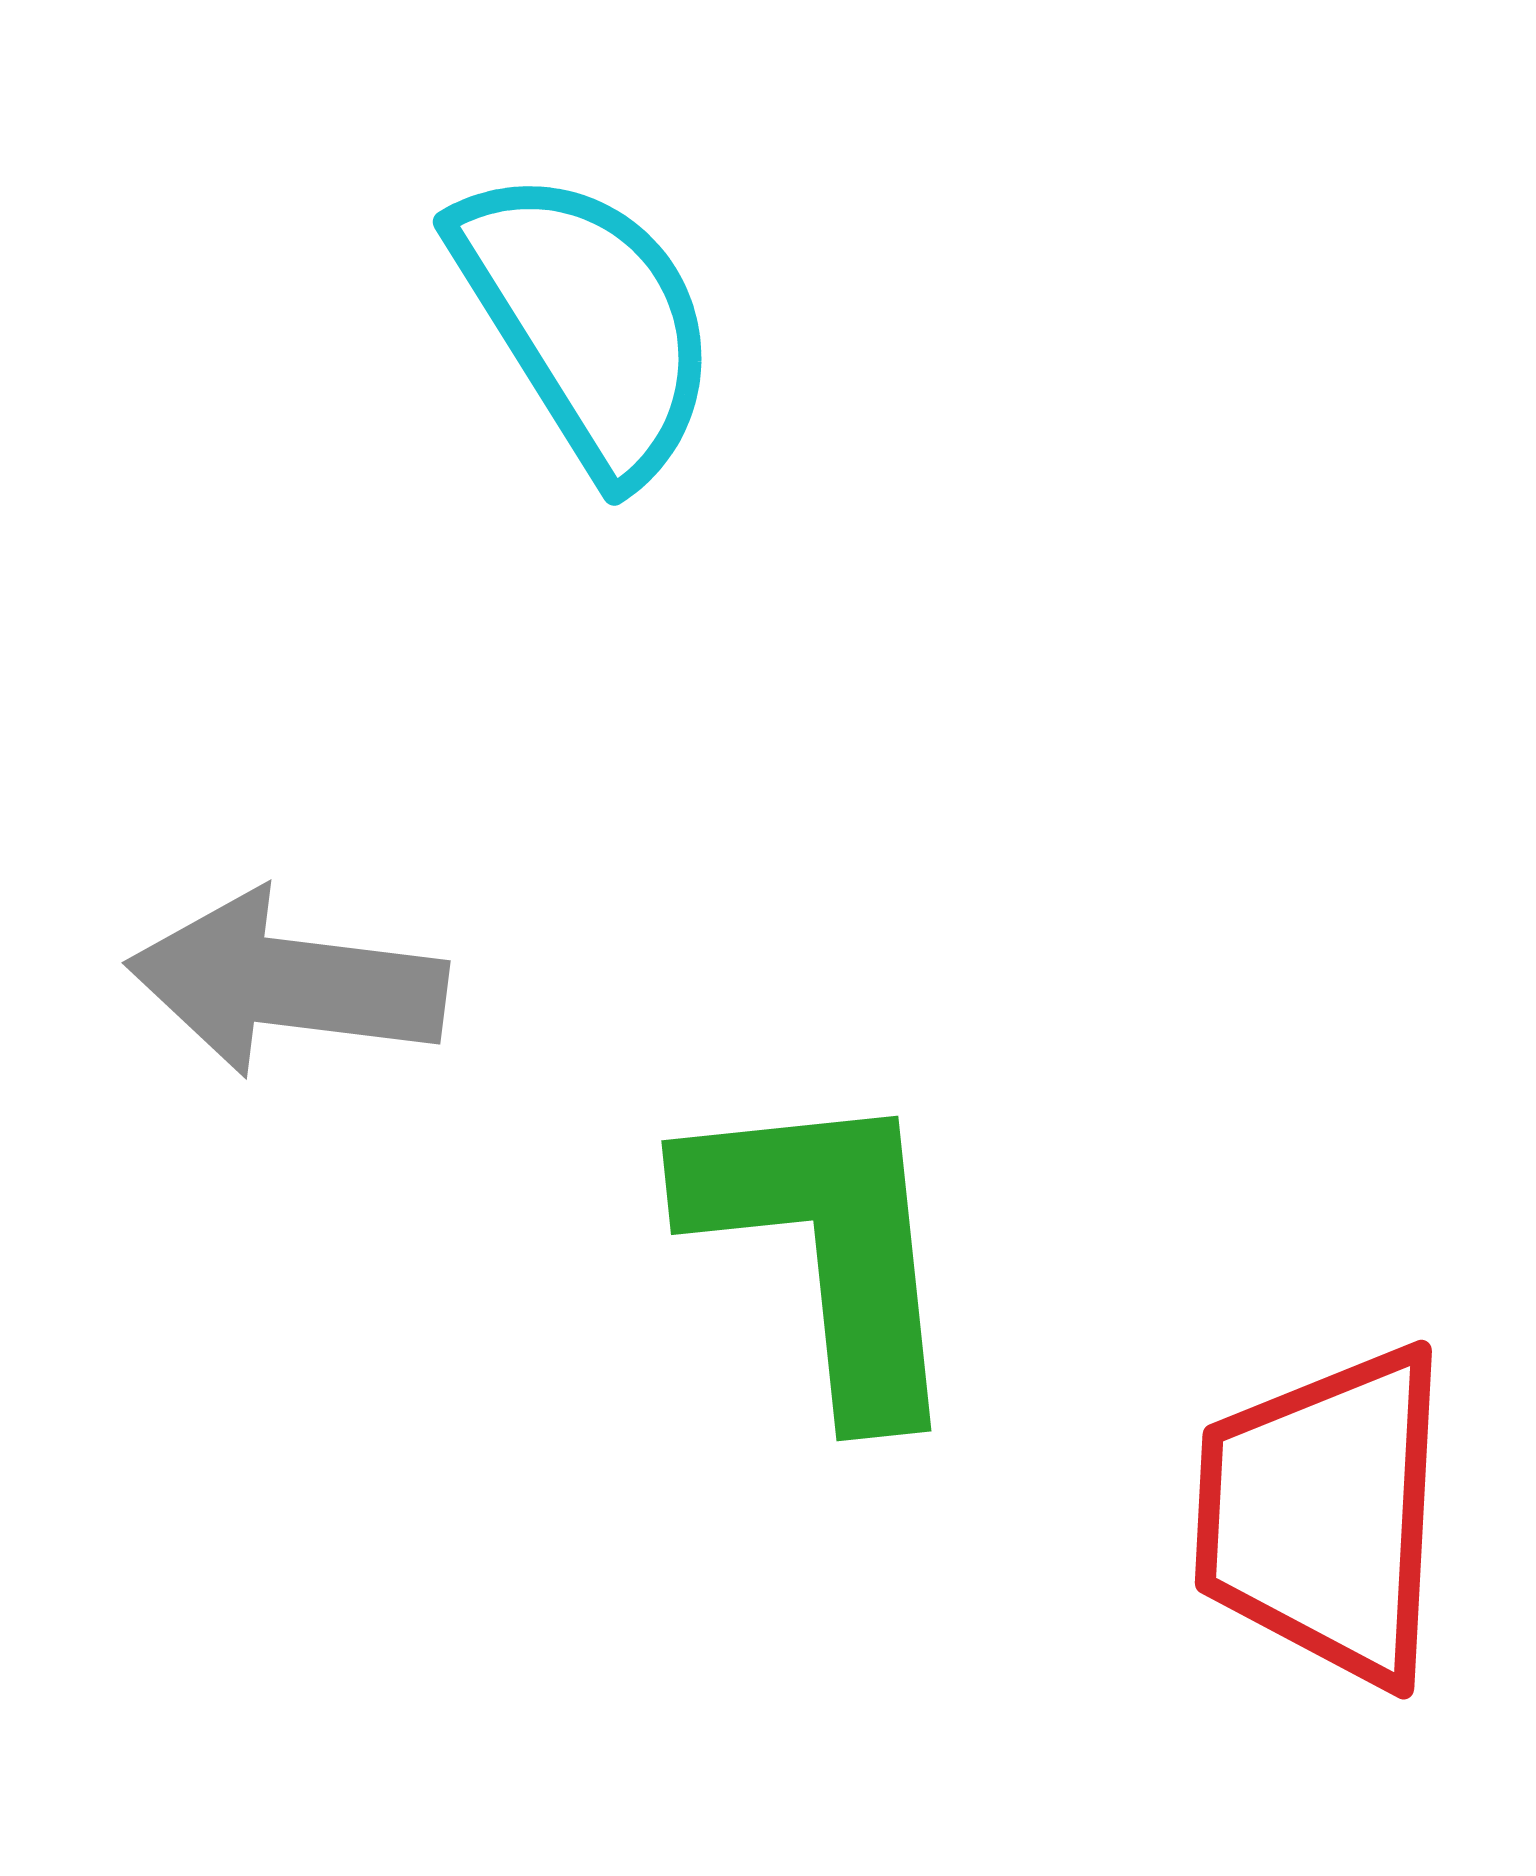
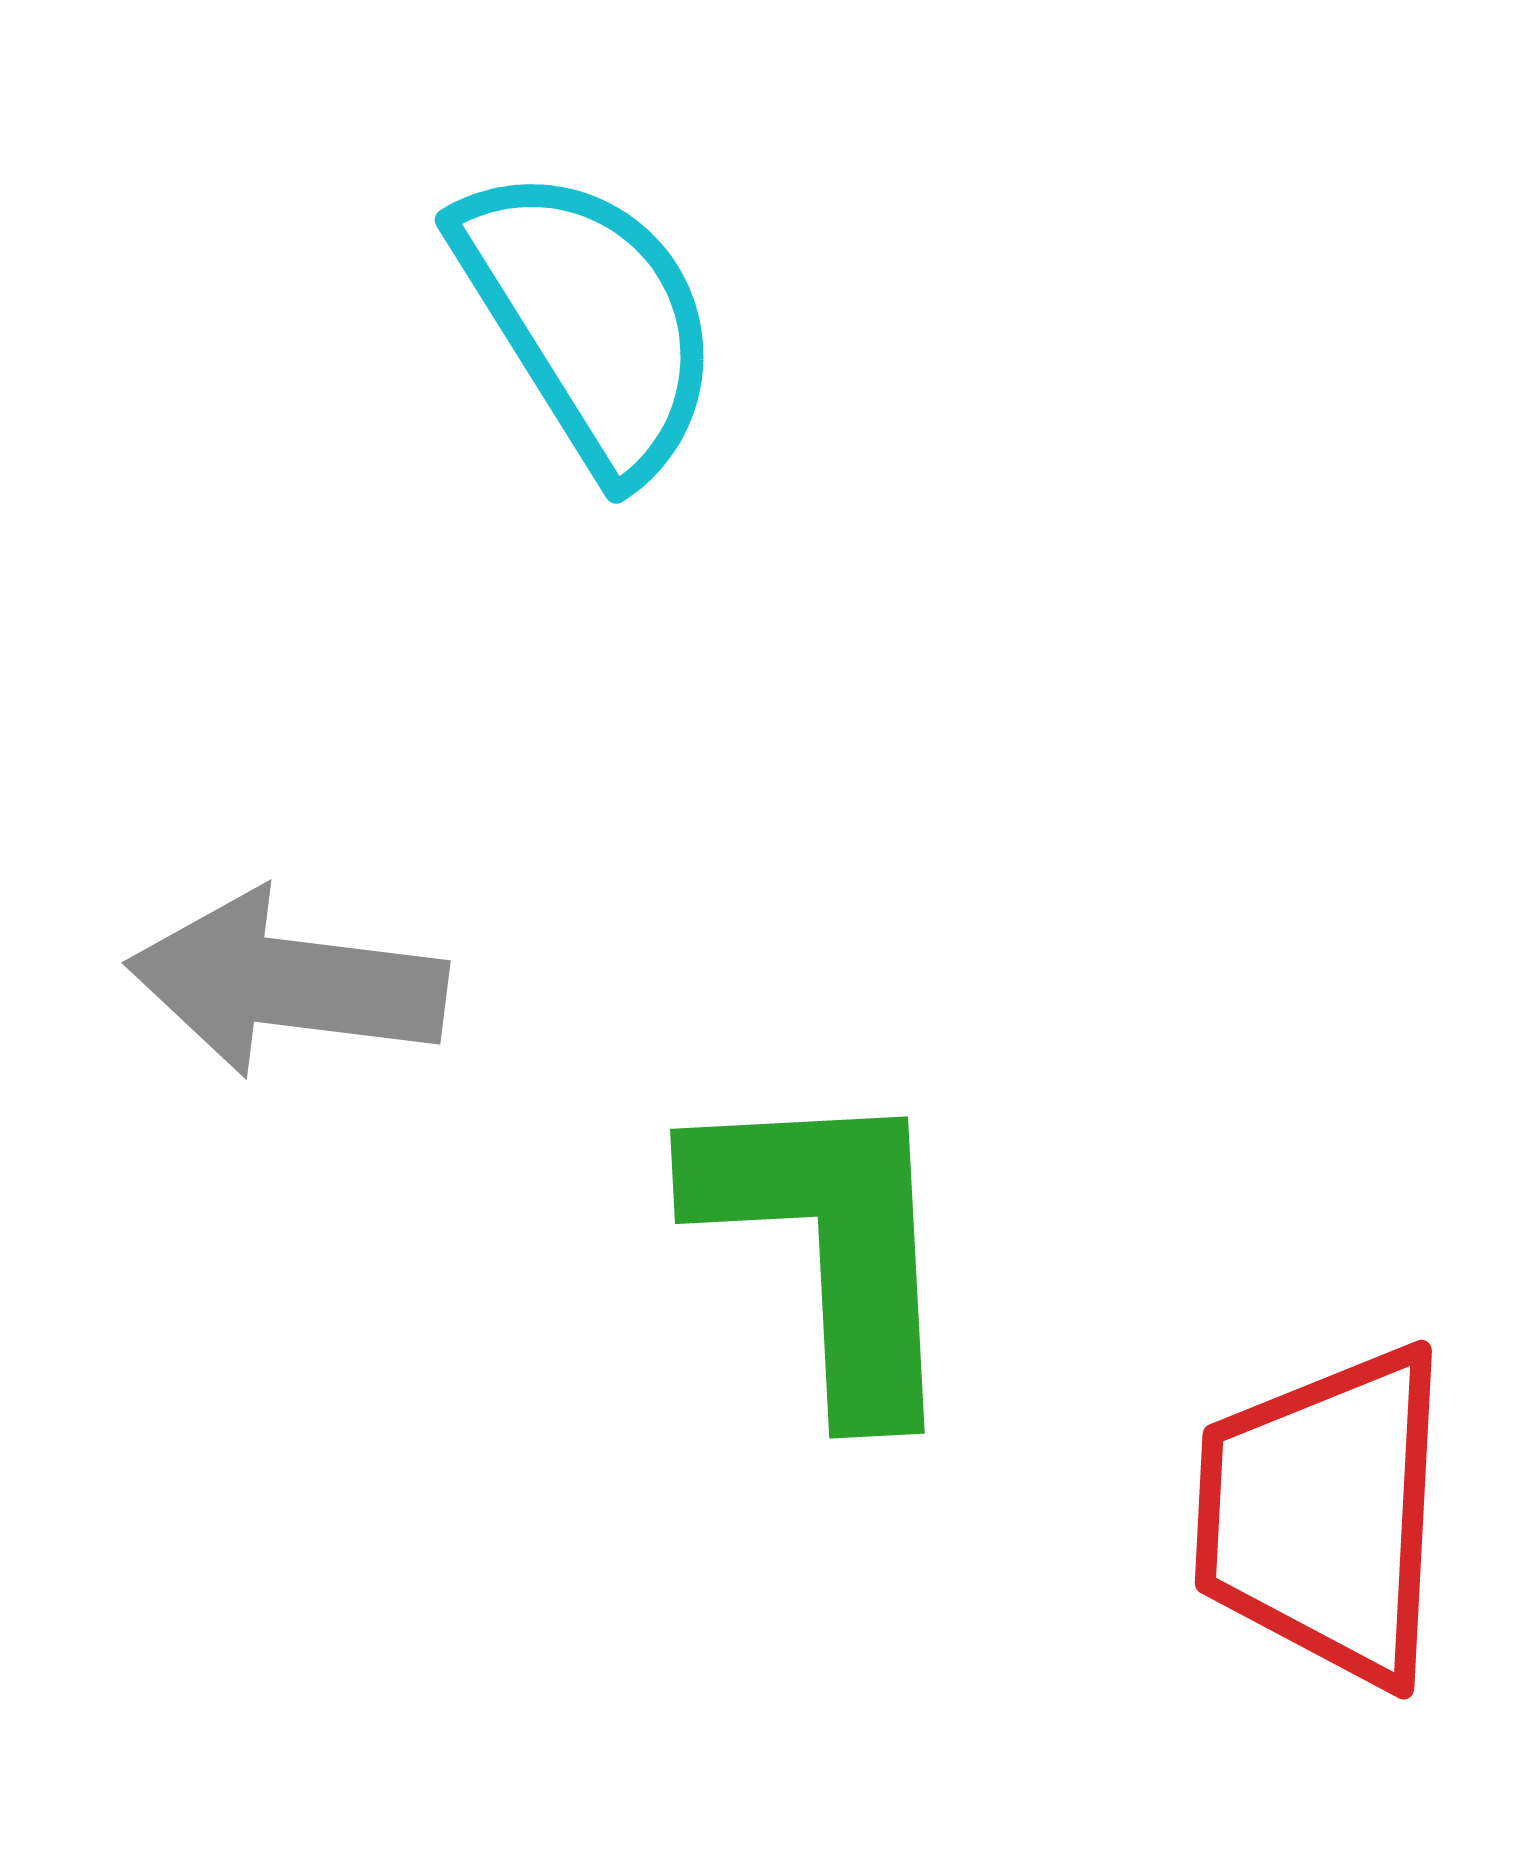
cyan semicircle: moved 2 px right, 2 px up
green L-shape: moved 3 px right, 3 px up; rotated 3 degrees clockwise
